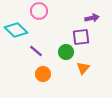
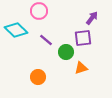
purple arrow: rotated 40 degrees counterclockwise
purple square: moved 2 px right, 1 px down
purple line: moved 10 px right, 11 px up
orange triangle: moved 2 px left; rotated 32 degrees clockwise
orange circle: moved 5 px left, 3 px down
